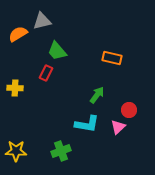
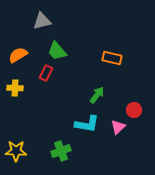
orange semicircle: moved 21 px down
red circle: moved 5 px right
